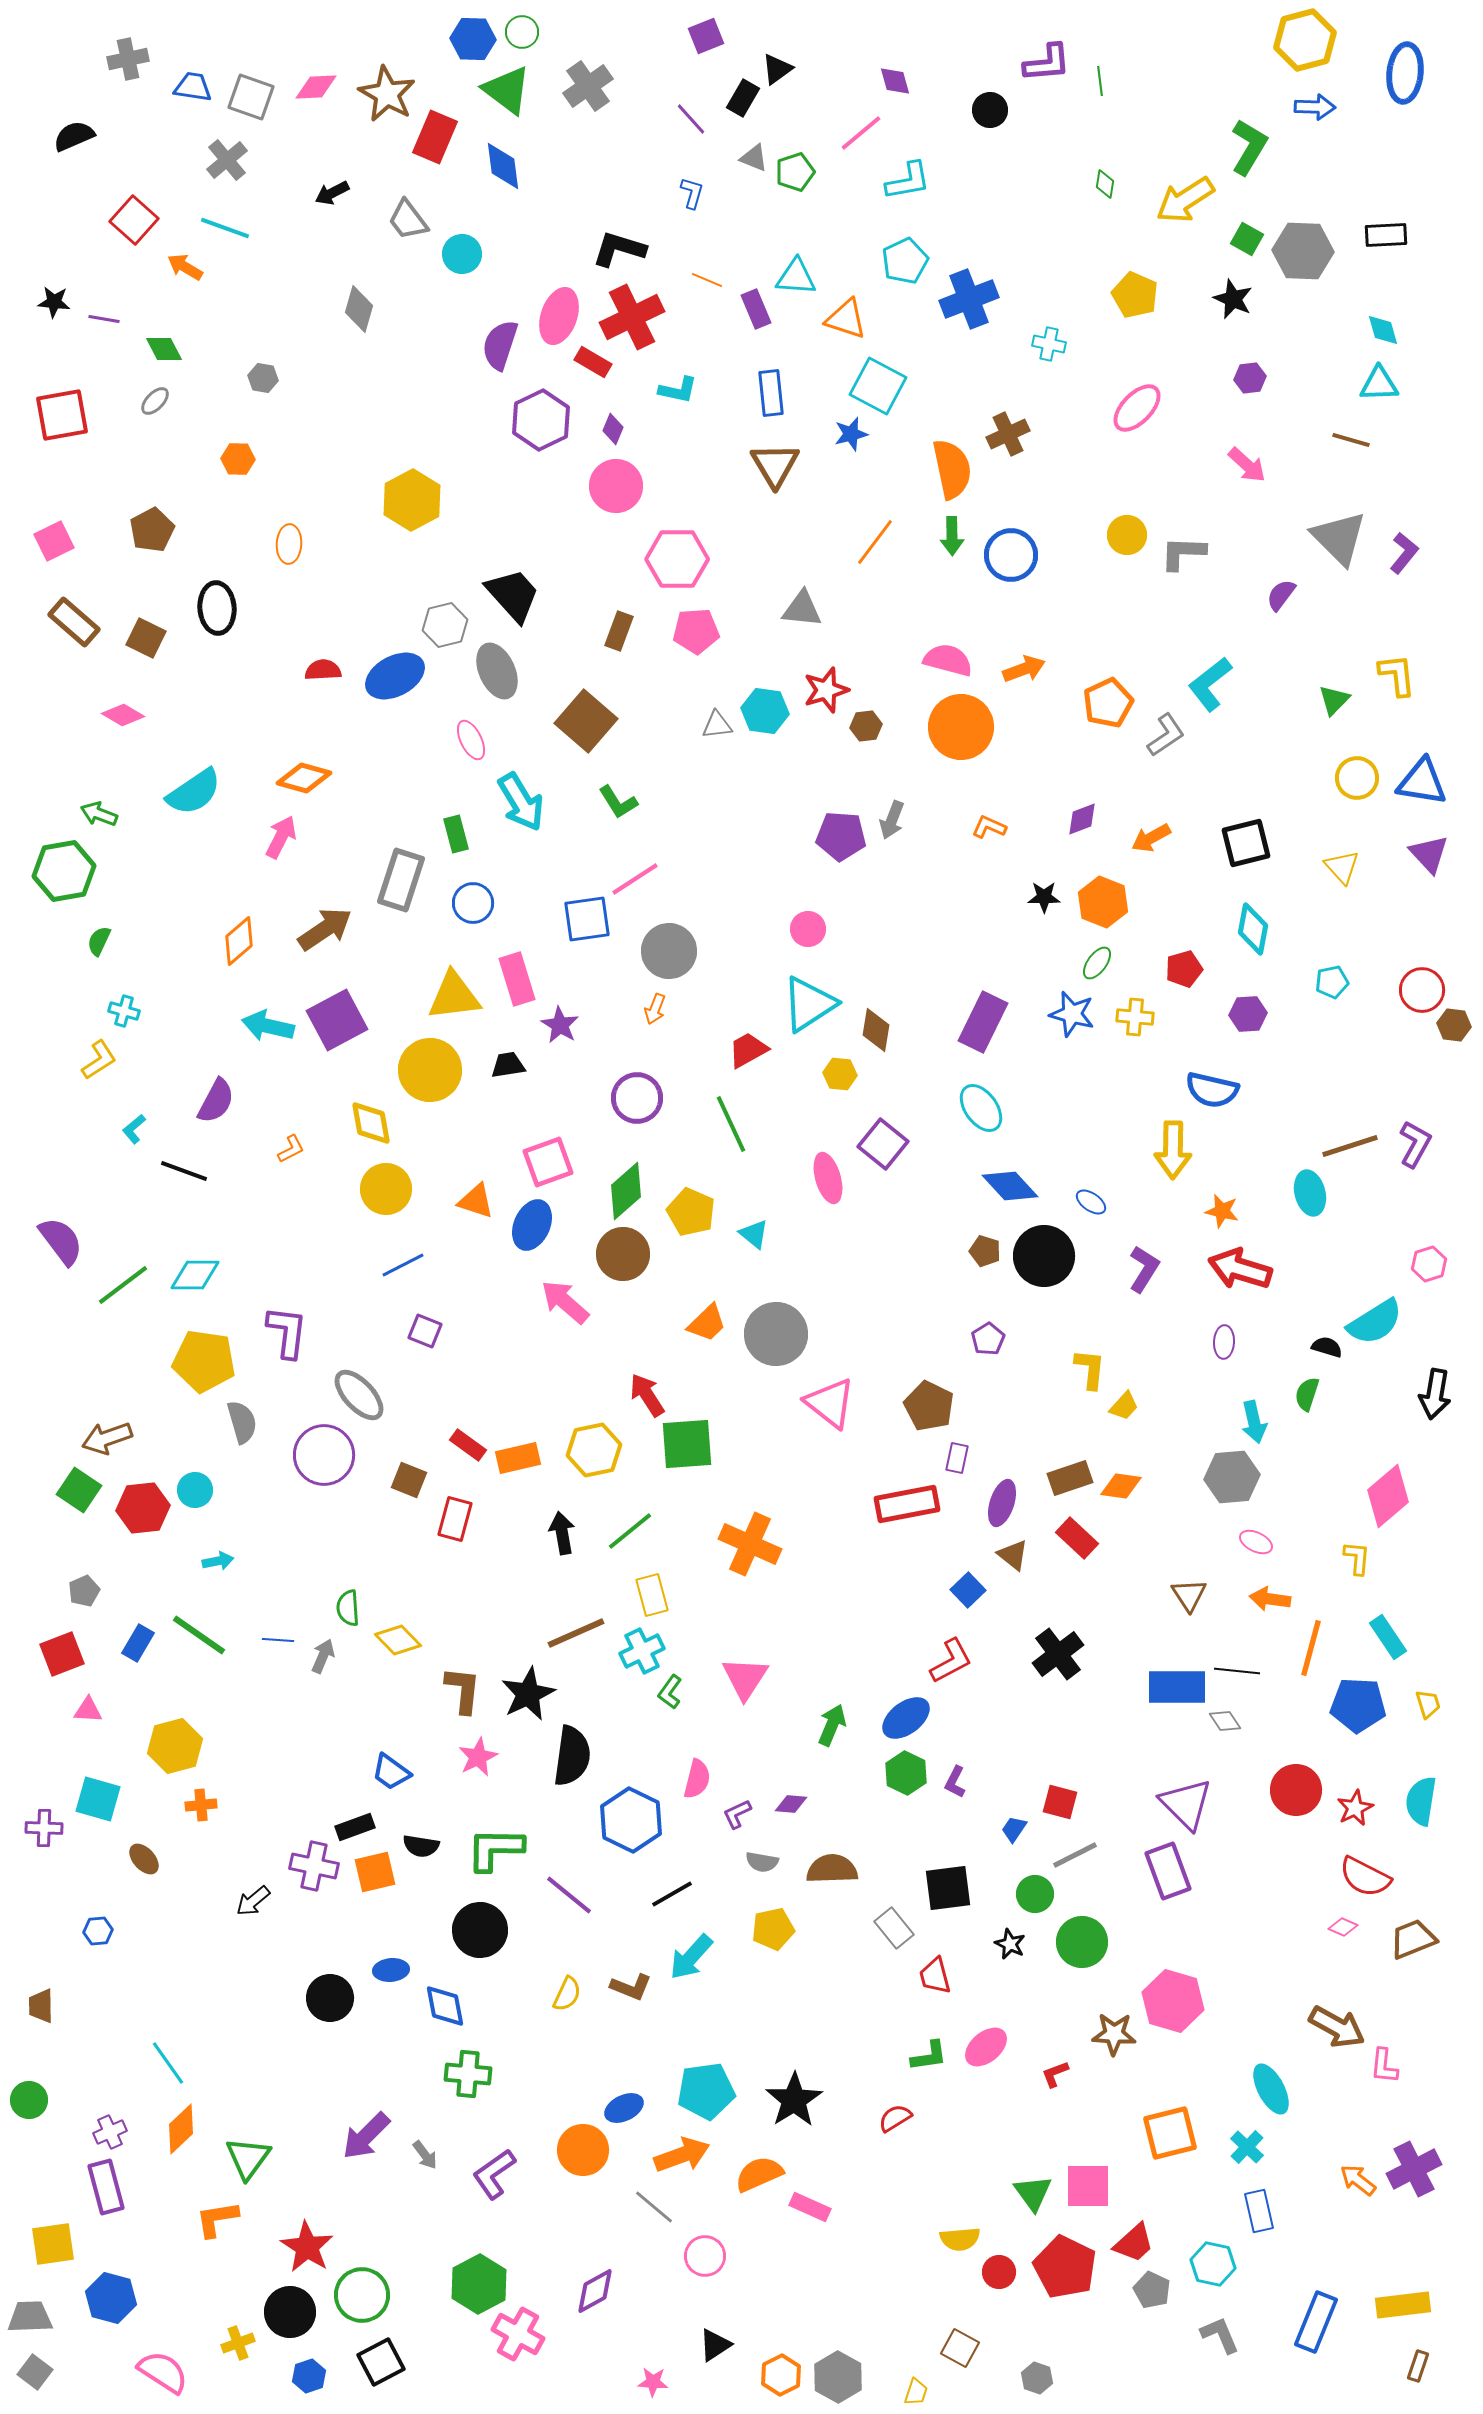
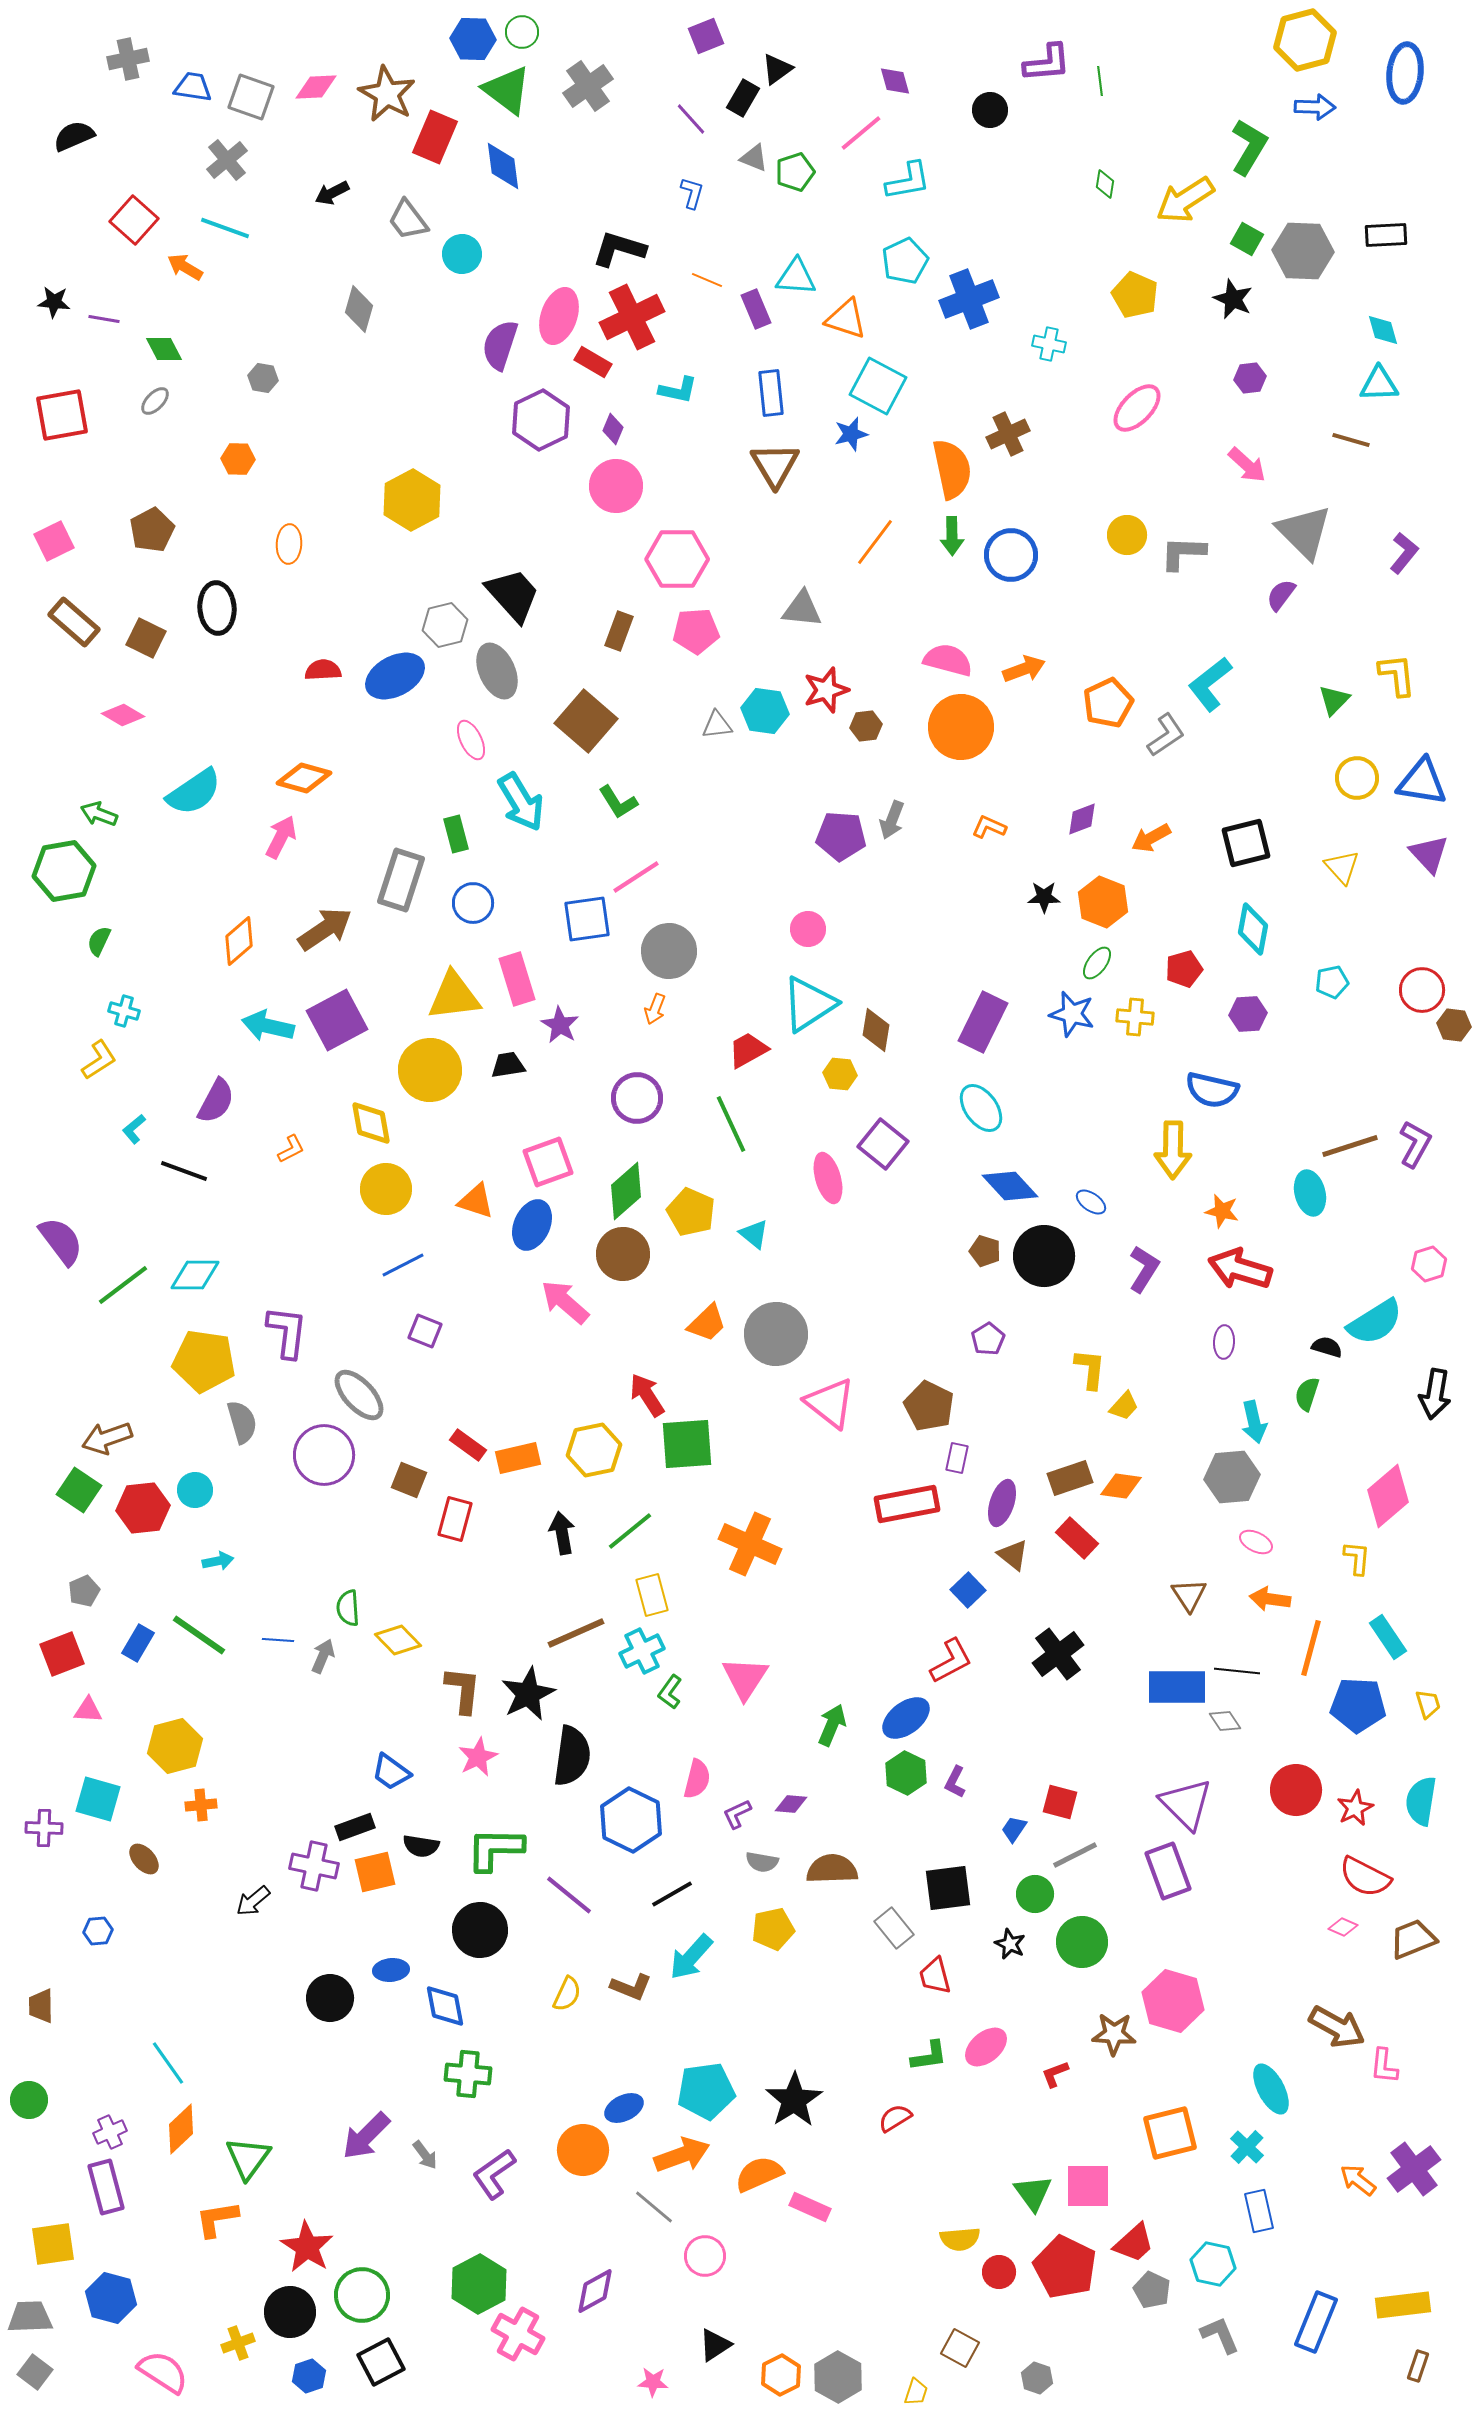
gray triangle at (1339, 538): moved 35 px left, 6 px up
pink line at (635, 879): moved 1 px right, 2 px up
purple cross at (1414, 2169): rotated 10 degrees counterclockwise
